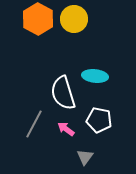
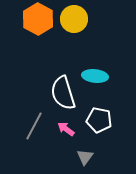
gray line: moved 2 px down
